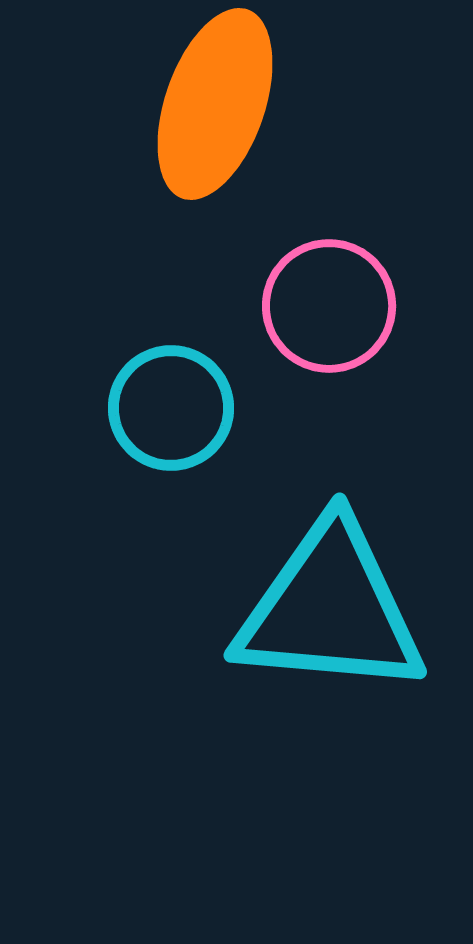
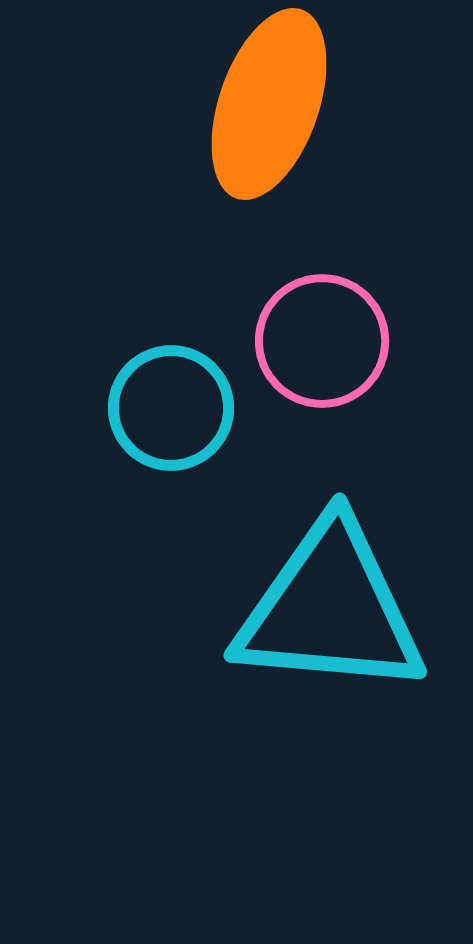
orange ellipse: moved 54 px right
pink circle: moved 7 px left, 35 px down
